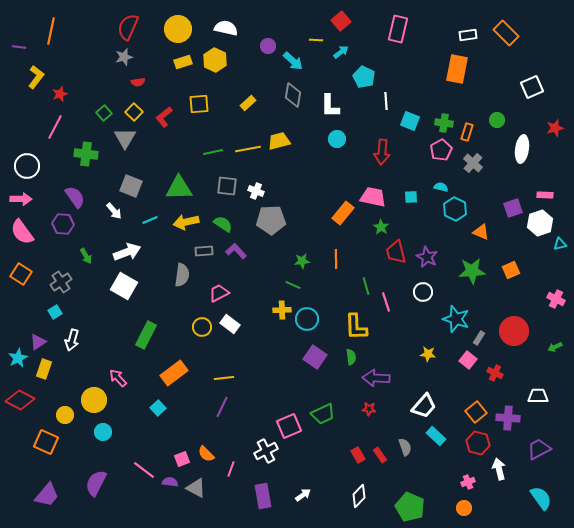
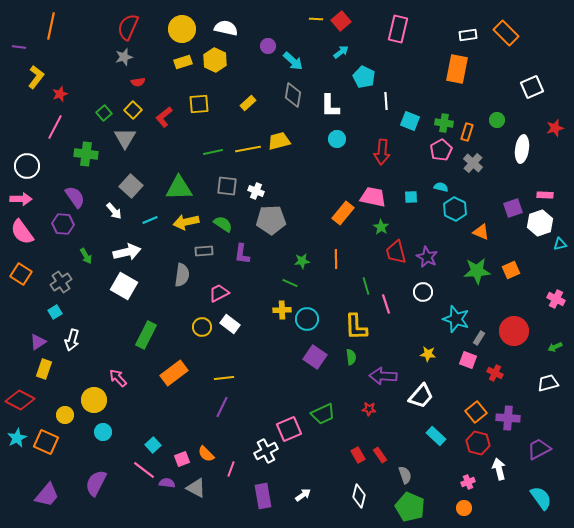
yellow circle at (178, 29): moved 4 px right
orange line at (51, 31): moved 5 px up
yellow line at (316, 40): moved 21 px up
yellow square at (134, 112): moved 1 px left, 2 px up
gray square at (131, 186): rotated 20 degrees clockwise
purple L-shape at (236, 251): moved 6 px right, 3 px down; rotated 130 degrees counterclockwise
white arrow at (127, 252): rotated 8 degrees clockwise
green star at (472, 271): moved 5 px right
green line at (293, 285): moved 3 px left, 2 px up
pink line at (386, 302): moved 2 px down
cyan star at (18, 358): moved 1 px left, 80 px down
pink square at (468, 360): rotated 18 degrees counterclockwise
purple arrow at (376, 378): moved 7 px right, 2 px up
white trapezoid at (538, 396): moved 10 px right, 13 px up; rotated 15 degrees counterclockwise
white trapezoid at (424, 406): moved 3 px left, 10 px up
cyan square at (158, 408): moved 5 px left, 37 px down
pink square at (289, 426): moved 3 px down
gray semicircle at (405, 447): moved 28 px down
purple semicircle at (170, 482): moved 3 px left, 1 px down
white diamond at (359, 496): rotated 30 degrees counterclockwise
